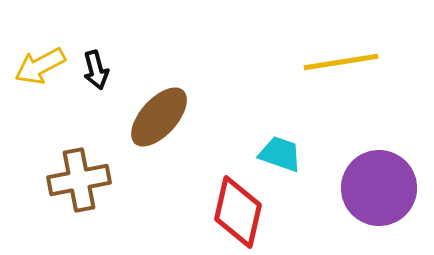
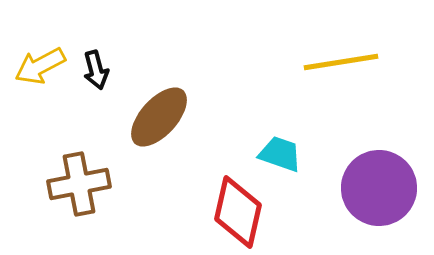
brown cross: moved 4 px down
